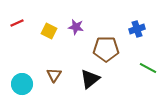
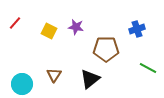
red line: moved 2 px left; rotated 24 degrees counterclockwise
